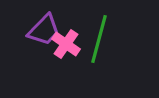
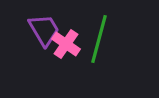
purple trapezoid: rotated 75 degrees counterclockwise
